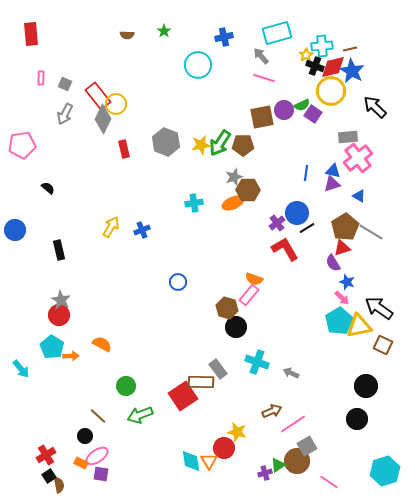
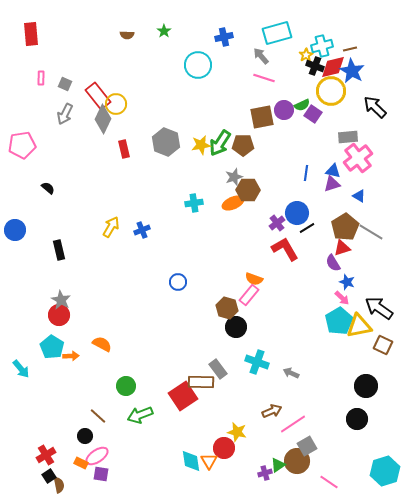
cyan cross at (322, 46): rotated 10 degrees counterclockwise
